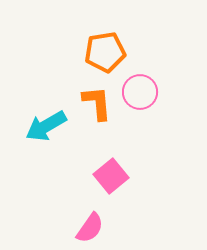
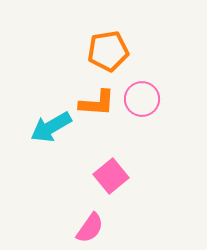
orange pentagon: moved 3 px right, 1 px up
pink circle: moved 2 px right, 7 px down
orange L-shape: rotated 99 degrees clockwise
cyan arrow: moved 5 px right, 1 px down
